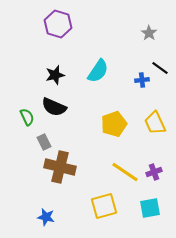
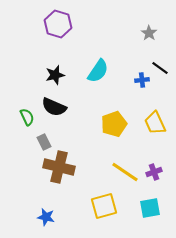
brown cross: moved 1 px left
